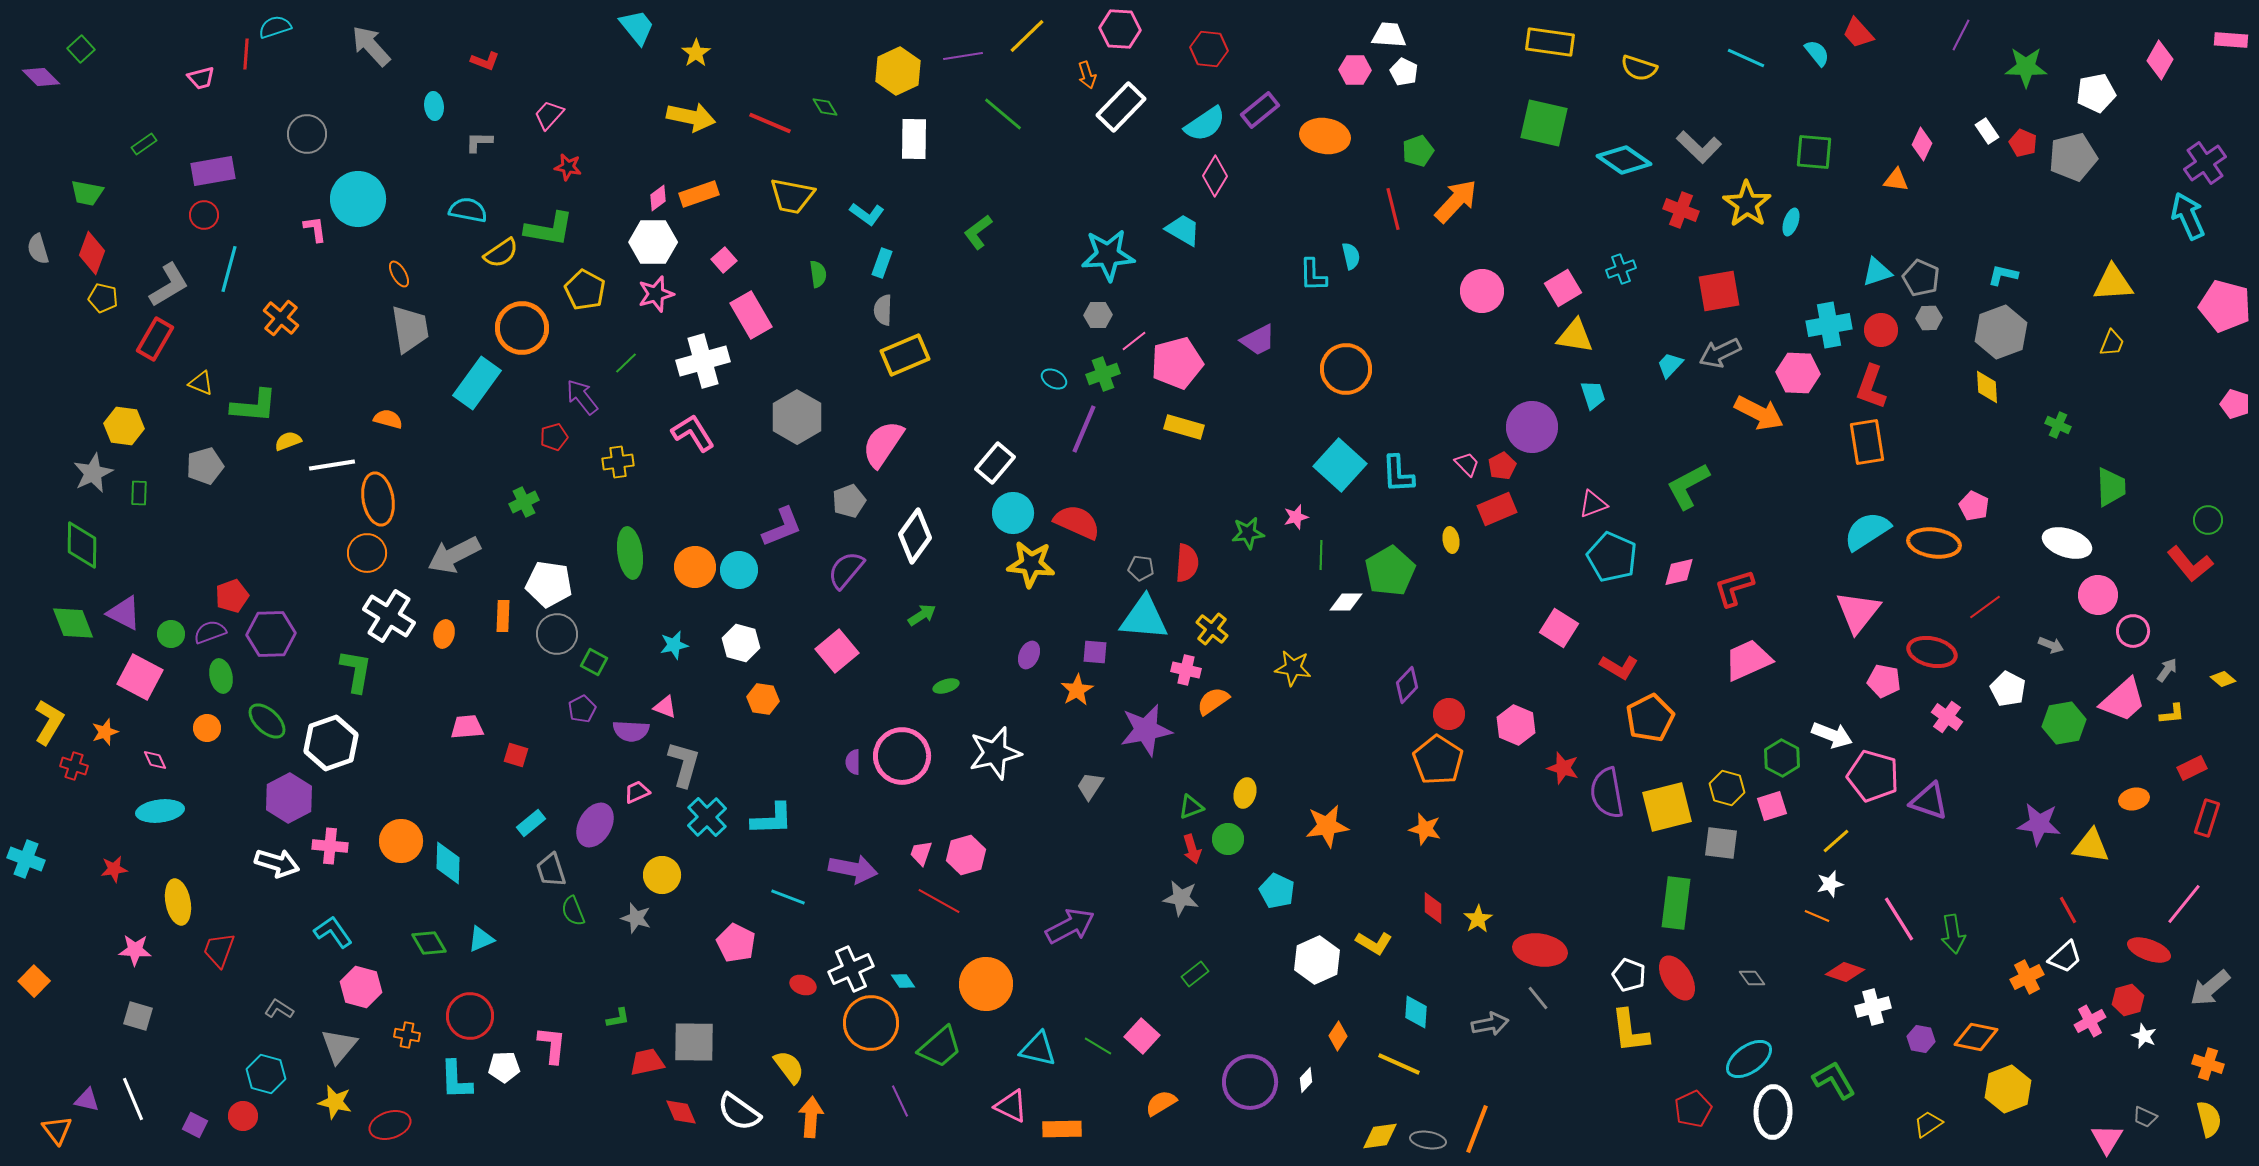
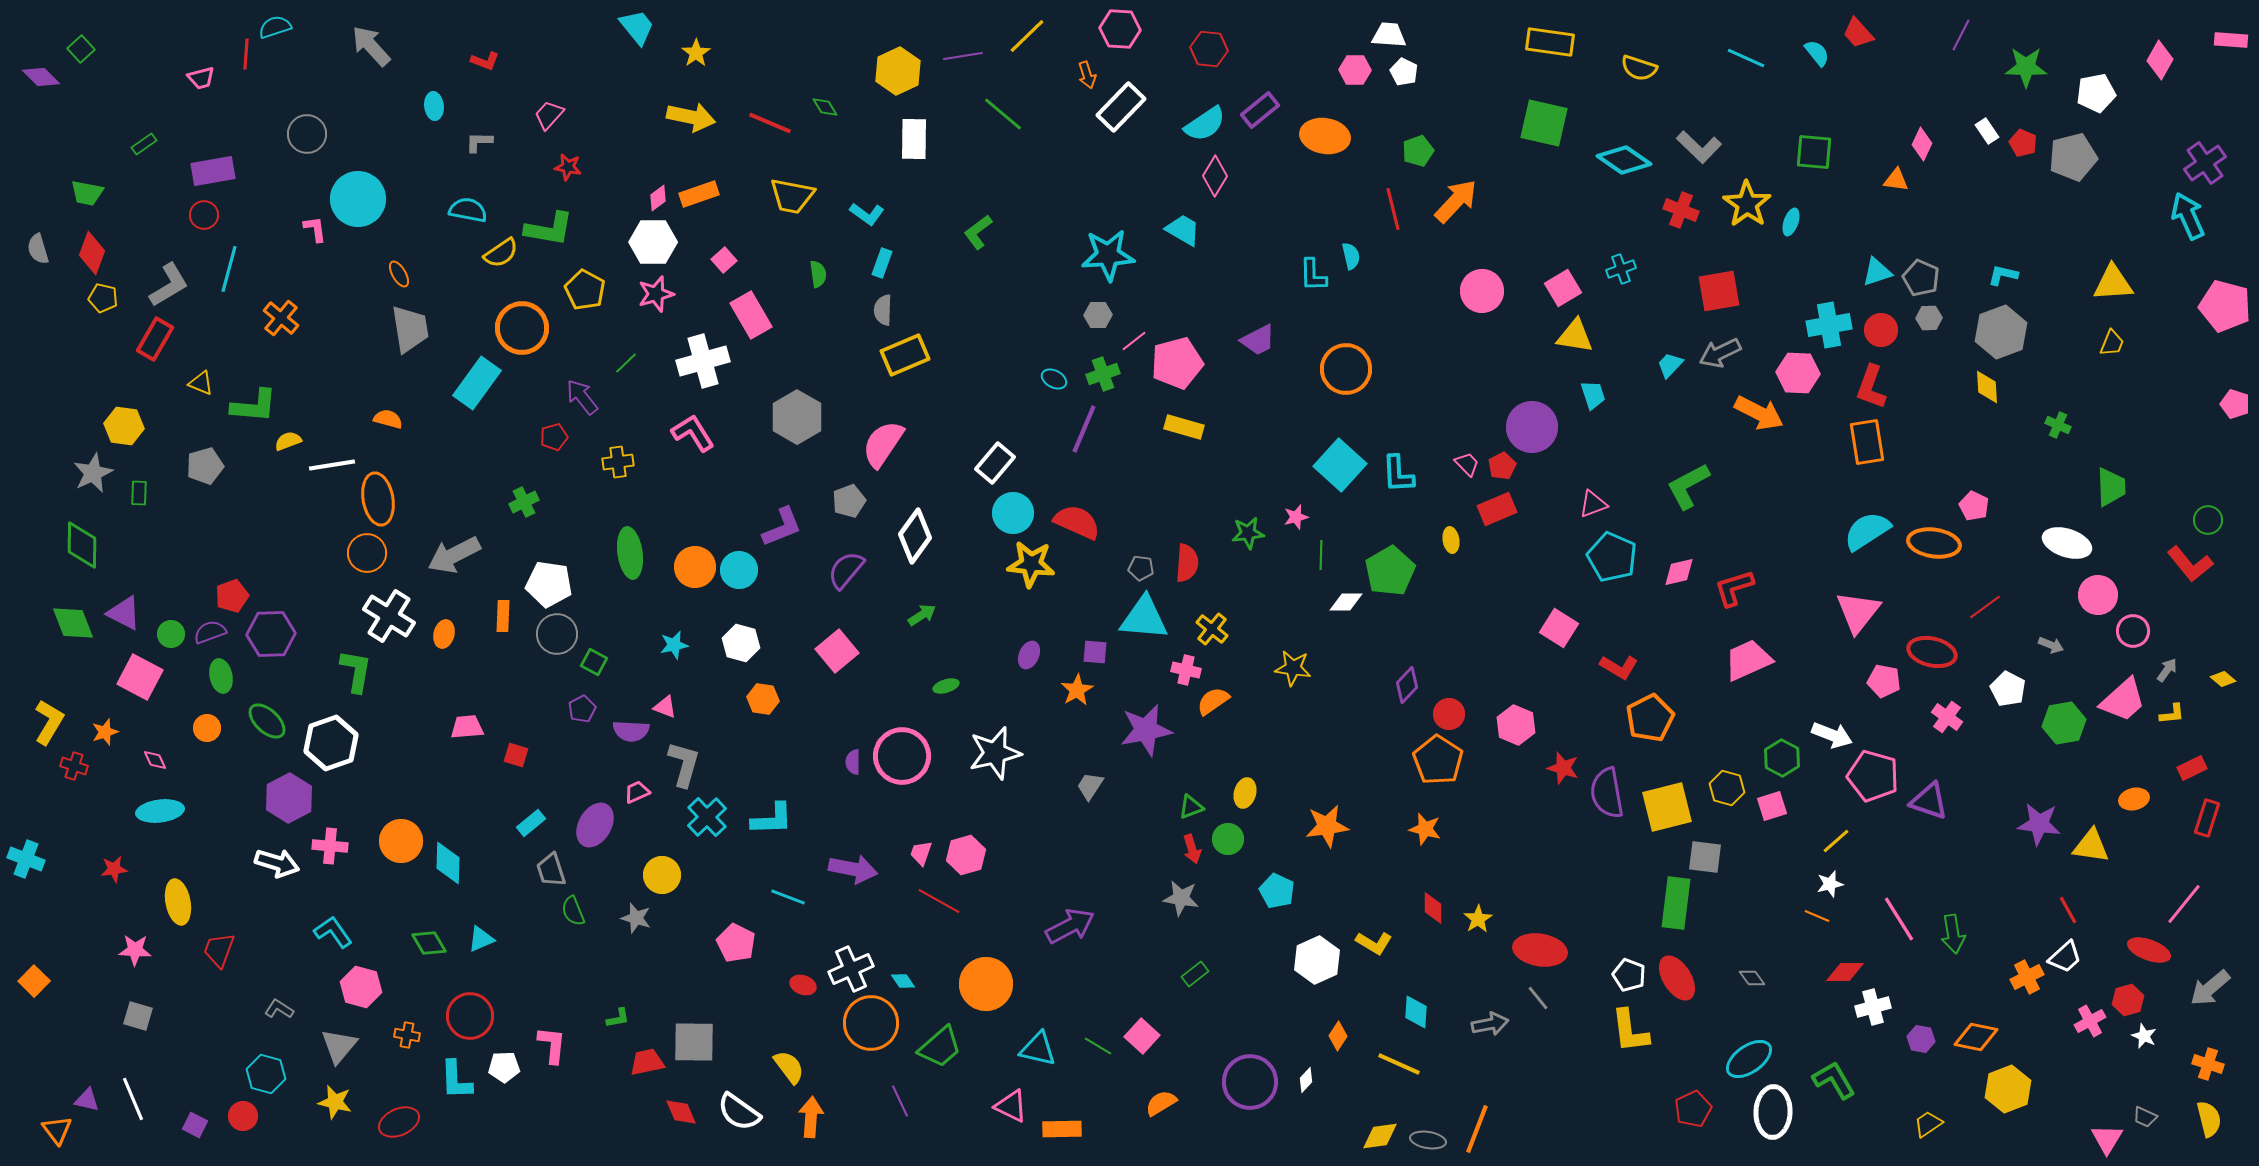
gray square at (1721, 843): moved 16 px left, 14 px down
red diamond at (1845, 972): rotated 18 degrees counterclockwise
red ellipse at (390, 1125): moved 9 px right, 3 px up; rotated 6 degrees counterclockwise
